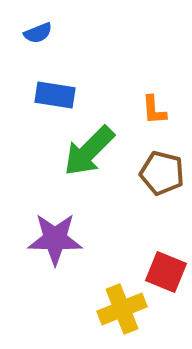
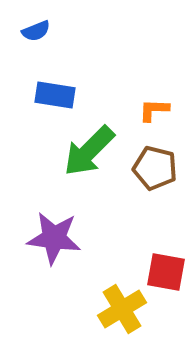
blue semicircle: moved 2 px left, 2 px up
orange L-shape: rotated 96 degrees clockwise
brown pentagon: moved 7 px left, 5 px up
purple star: moved 1 px left, 1 px up; rotated 6 degrees clockwise
red square: rotated 12 degrees counterclockwise
yellow cross: rotated 9 degrees counterclockwise
